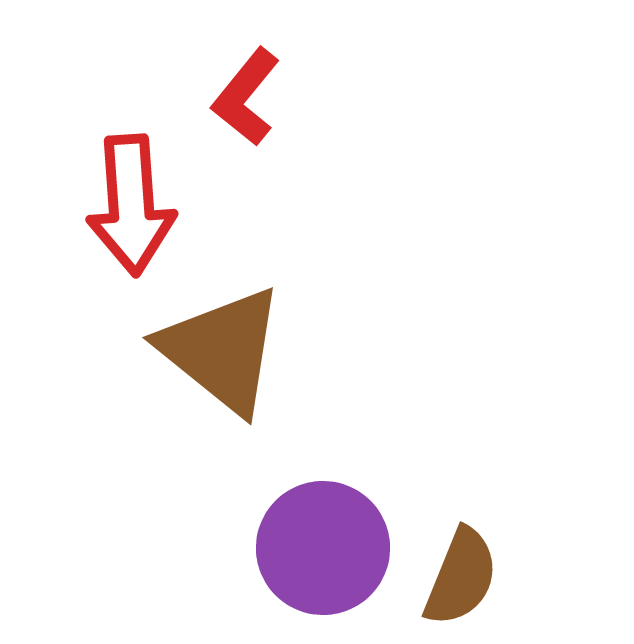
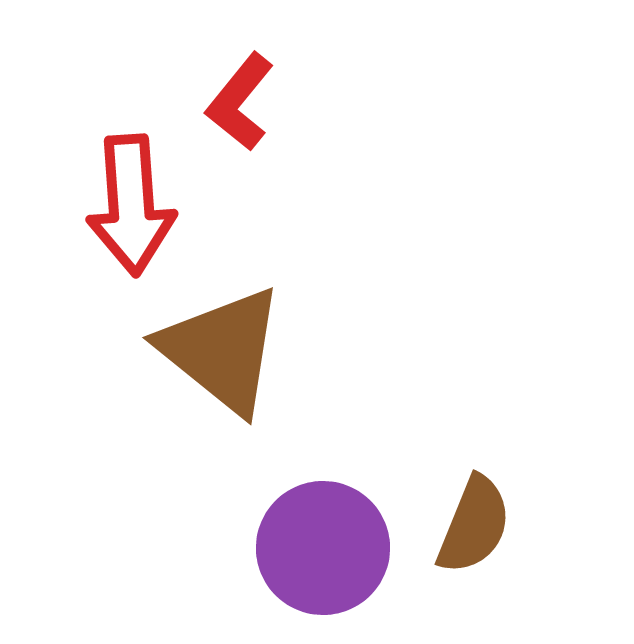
red L-shape: moved 6 px left, 5 px down
brown semicircle: moved 13 px right, 52 px up
